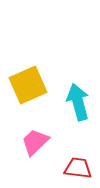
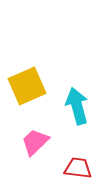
yellow square: moved 1 px left, 1 px down
cyan arrow: moved 1 px left, 4 px down
